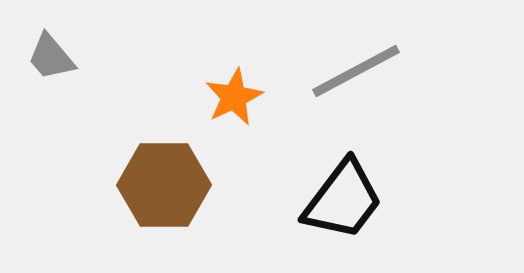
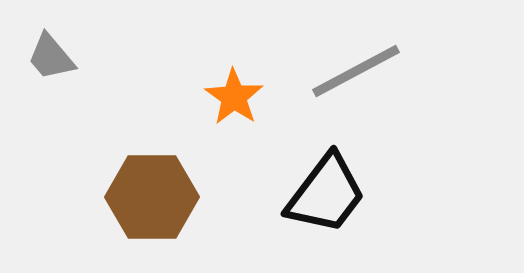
orange star: rotated 12 degrees counterclockwise
brown hexagon: moved 12 px left, 12 px down
black trapezoid: moved 17 px left, 6 px up
